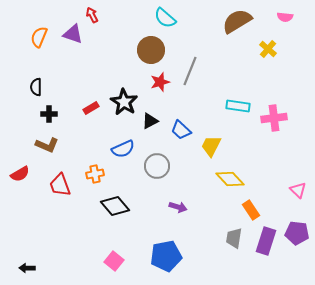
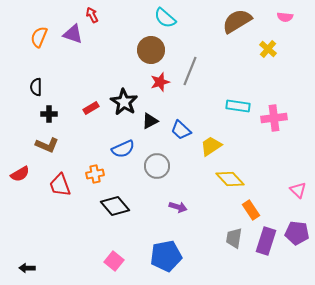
yellow trapezoid: rotated 30 degrees clockwise
